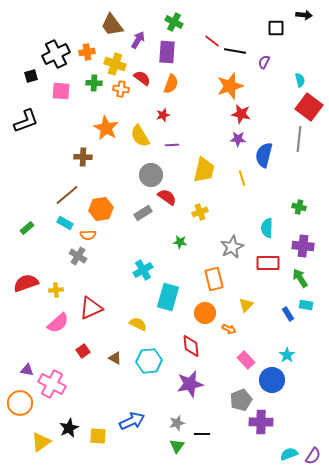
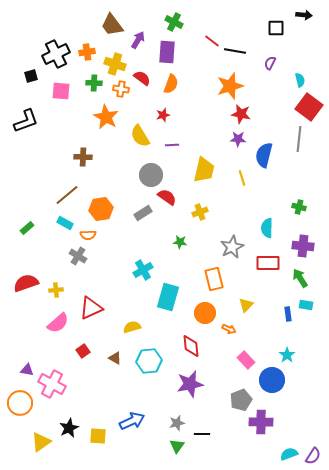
purple semicircle at (264, 62): moved 6 px right, 1 px down
orange star at (106, 128): moved 11 px up
blue rectangle at (288, 314): rotated 24 degrees clockwise
yellow semicircle at (138, 324): moved 6 px left, 3 px down; rotated 42 degrees counterclockwise
